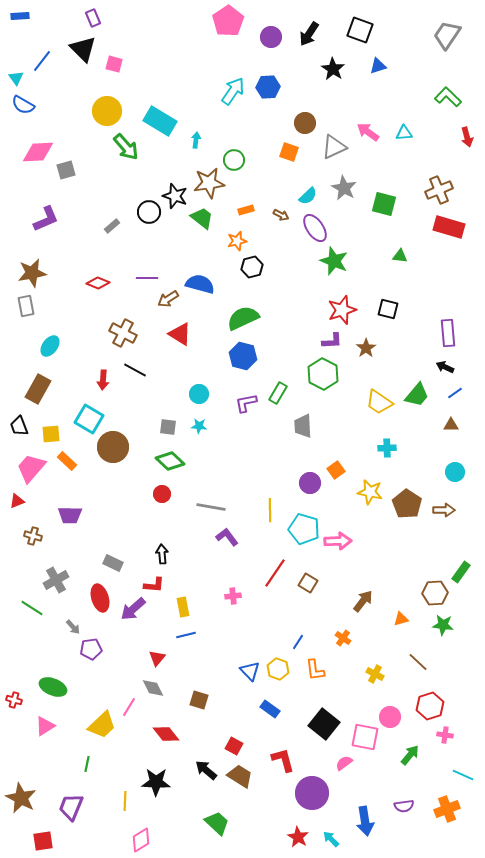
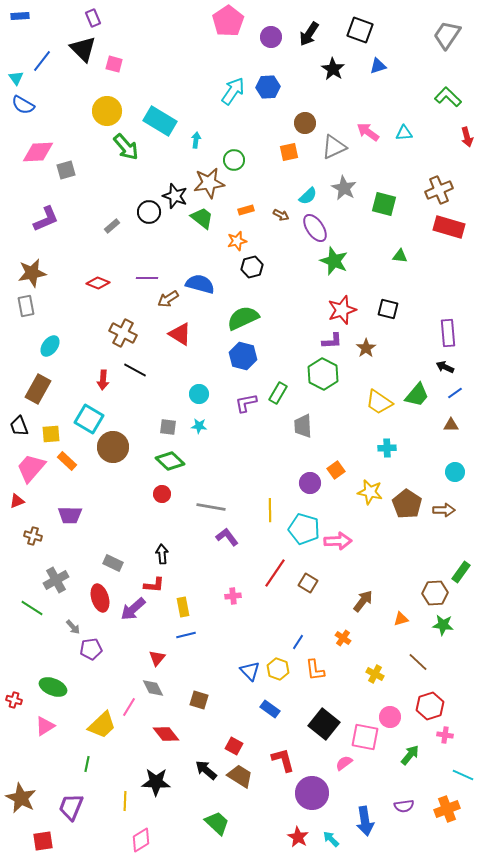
orange square at (289, 152): rotated 30 degrees counterclockwise
